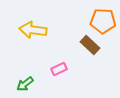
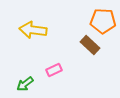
pink rectangle: moved 5 px left, 1 px down
